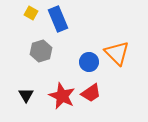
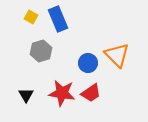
yellow square: moved 4 px down
orange triangle: moved 2 px down
blue circle: moved 1 px left, 1 px down
red star: moved 3 px up; rotated 16 degrees counterclockwise
